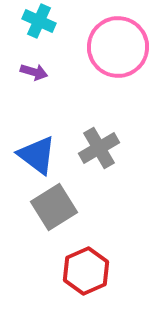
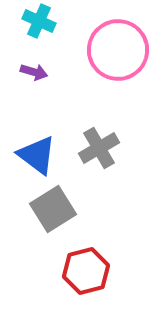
pink circle: moved 3 px down
gray square: moved 1 px left, 2 px down
red hexagon: rotated 9 degrees clockwise
